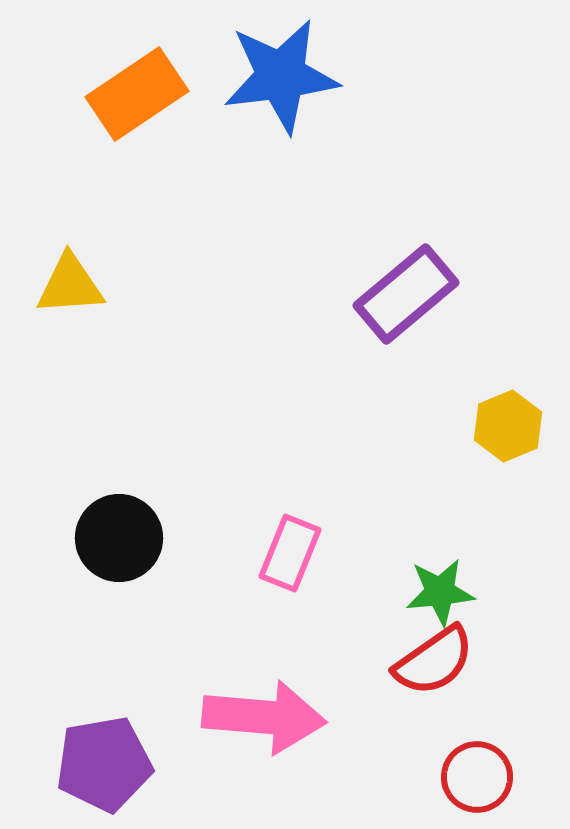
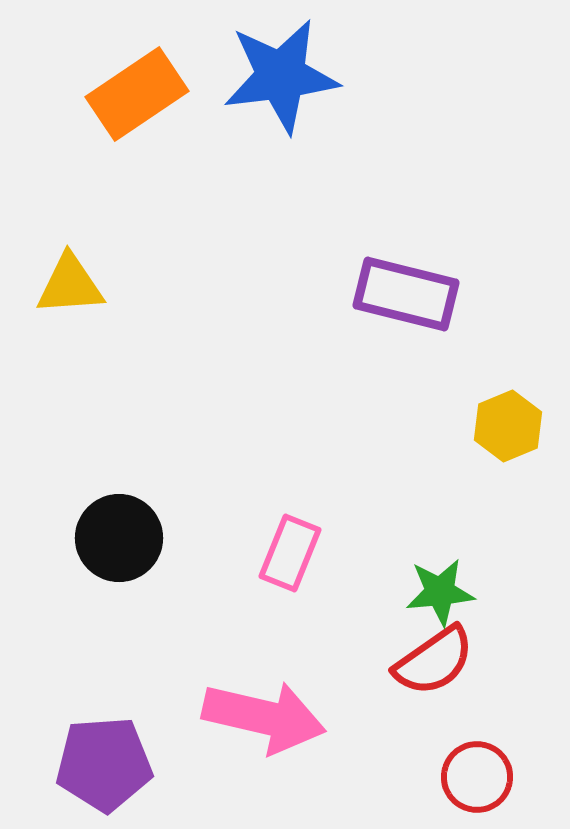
purple rectangle: rotated 54 degrees clockwise
pink arrow: rotated 8 degrees clockwise
purple pentagon: rotated 6 degrees clockwise
